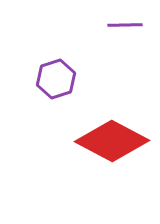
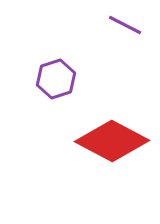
purple line: rotated 28 degrees clockwise
